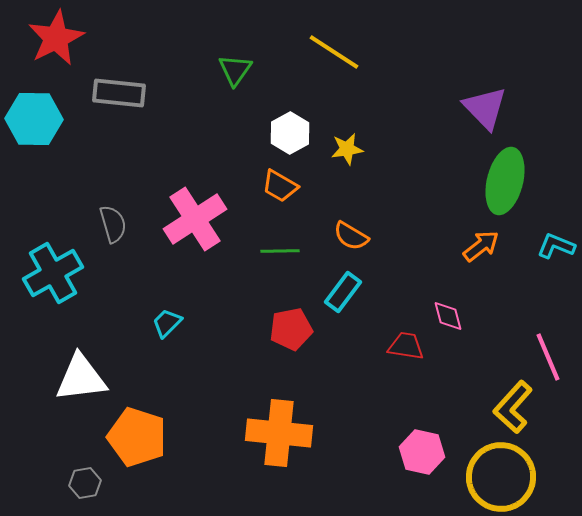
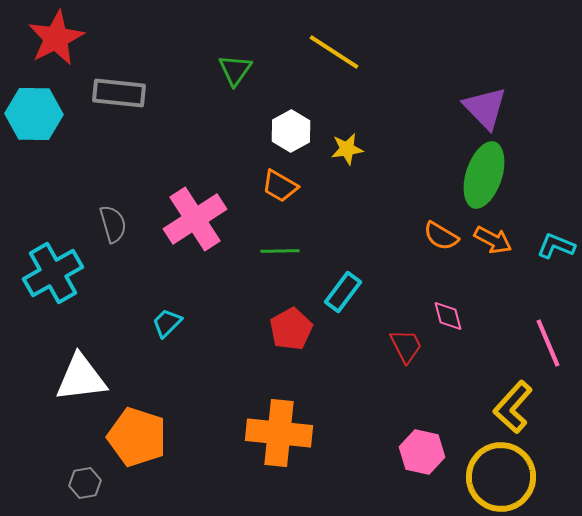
cyan hexagon: moved 5 px up
white hexagon: moved 1 px right, 2 px up
green ellipse: moved 21 px left, 6 px up; rotated 4 degrees clockwise
orange semicircle: moved 90 px right
orange arrow: moved 12 px right, 6 px up; rotated 66 degrees clockwise
red pentagon: rotated 18 degrees counterclockwise
red trapezoid: rotated 54 degrees clockwise
pink line: moved 14 px up
